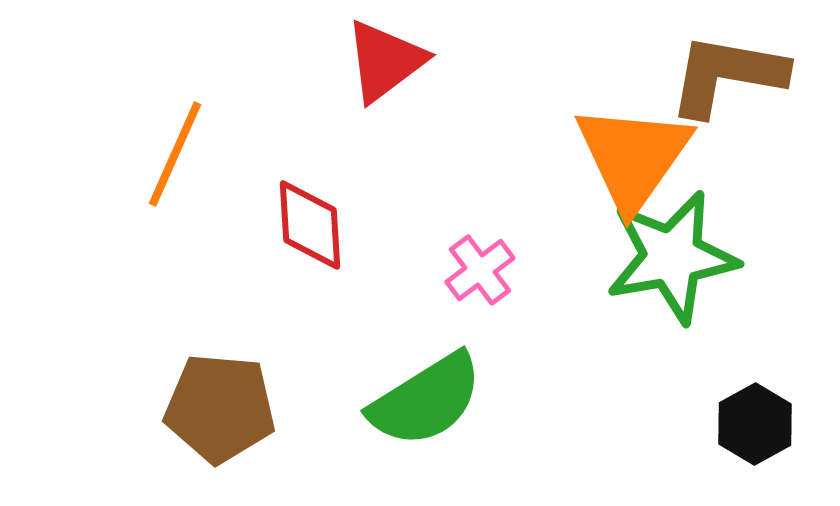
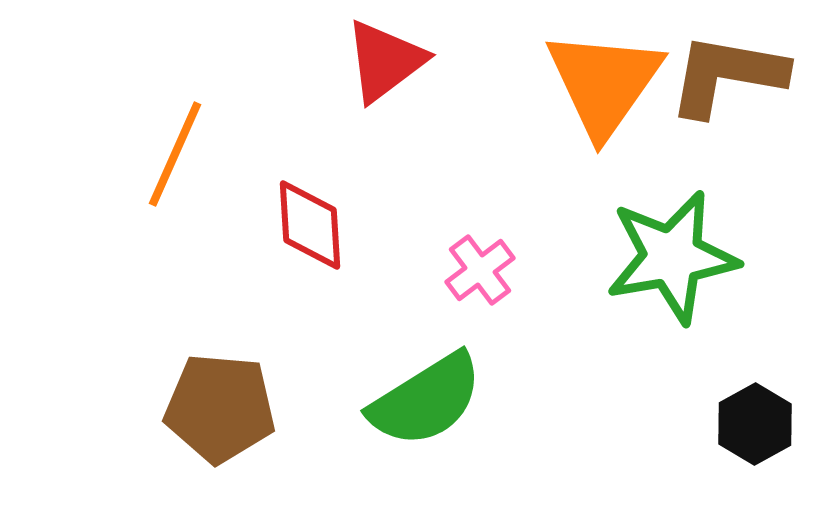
orange triangle: moved 29 px left, 74 px up
